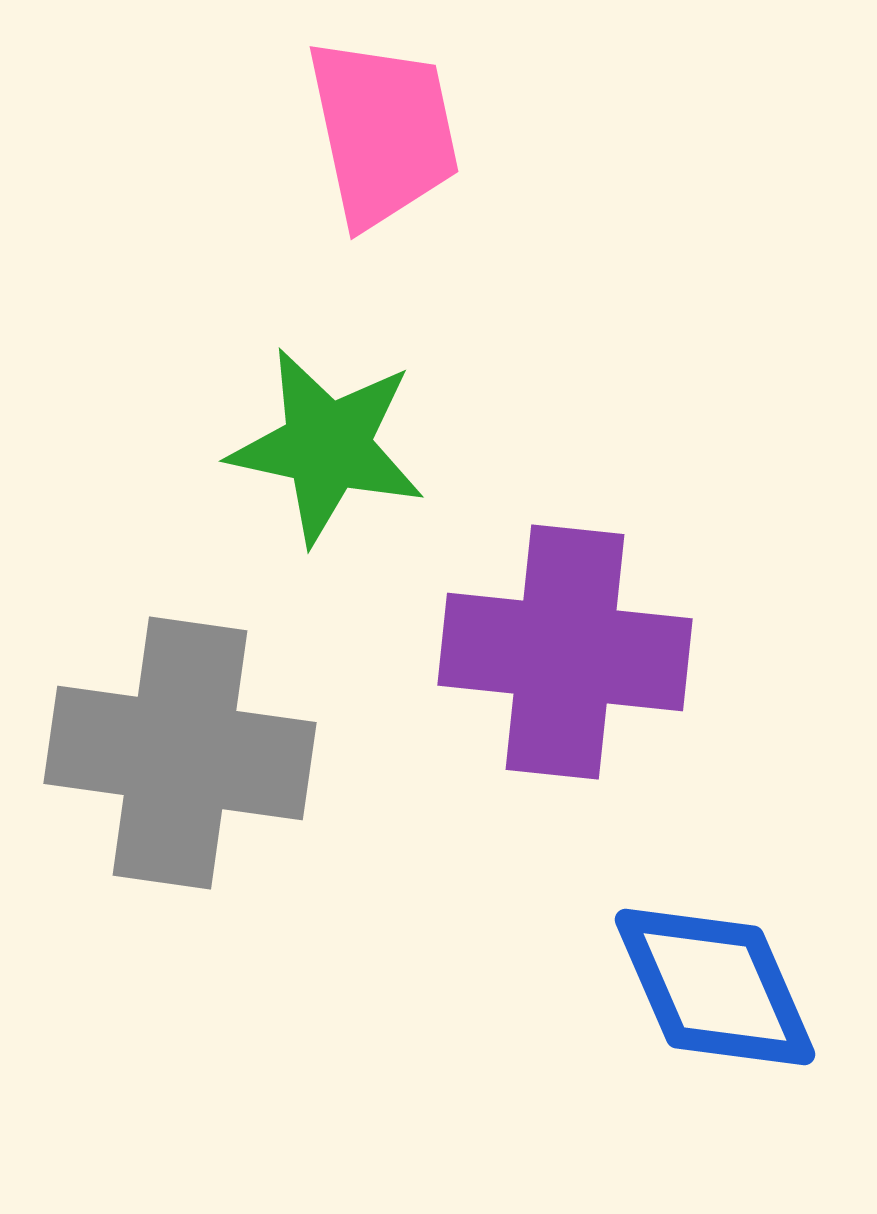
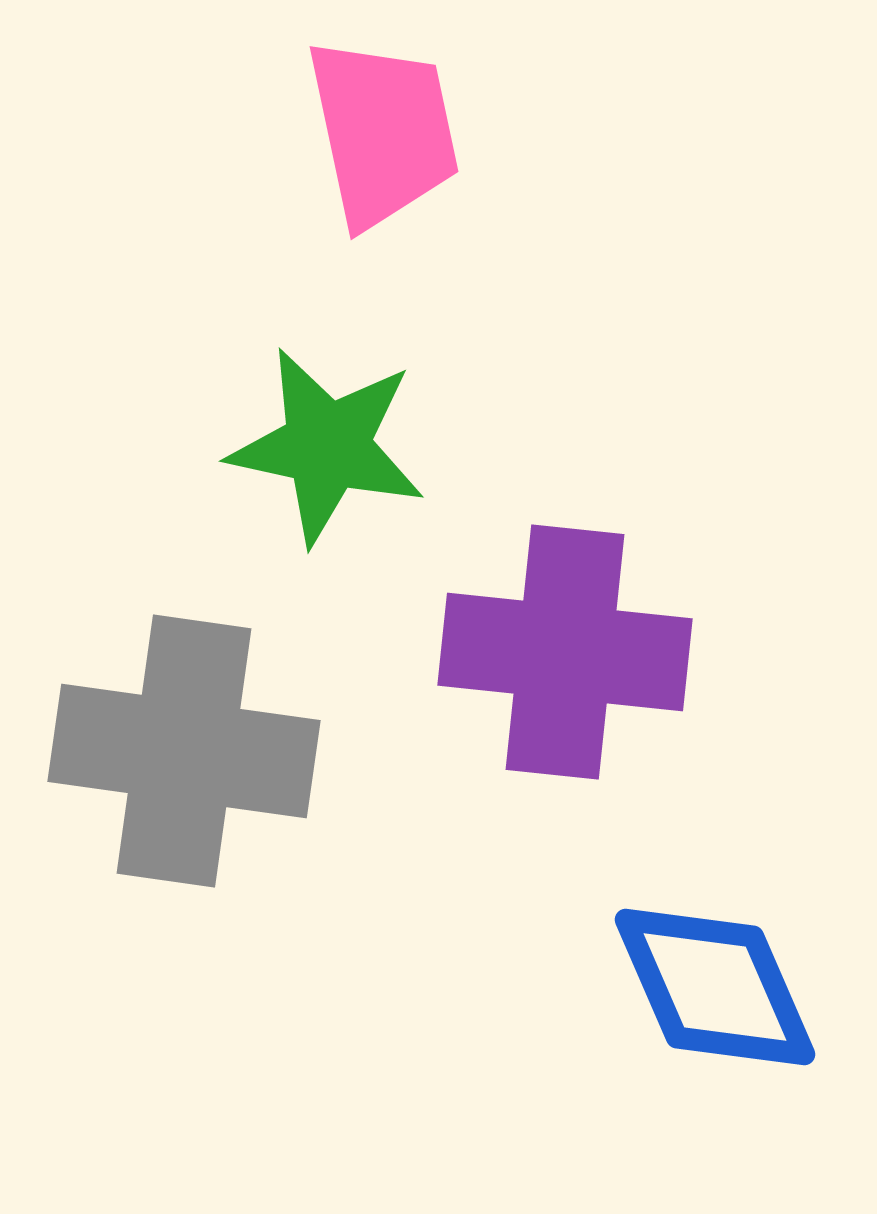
gray cross: moved 4 px right, 2 px up
